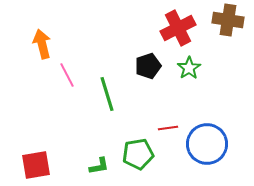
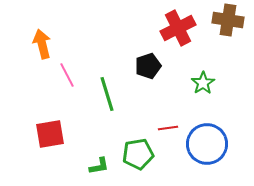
green star: moved 14 px right, 15 px down
red square: moved 14 px right, 31 px up
